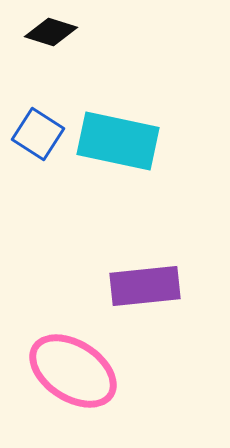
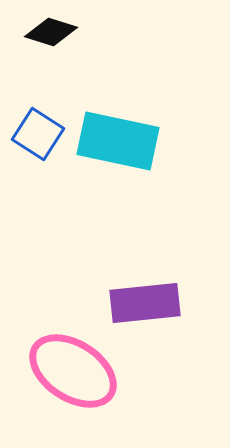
purple rectangle: moved 17 px down
